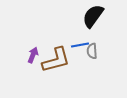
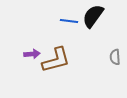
blue line: moved 11 px left, 24 px up; rotated 18 degrees clockwise
gray semicircle: moved 23 px right, 6 px down
purple arrow: moved 1 px left, 1 px up; rotated 63 degrees clockwise
